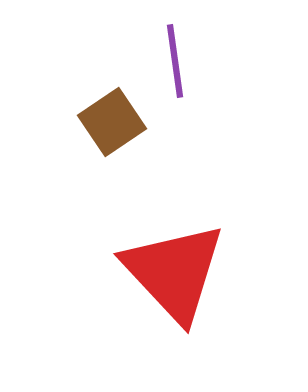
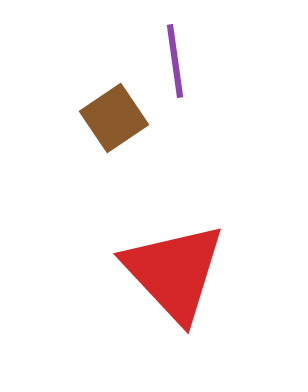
brown square: moved 2 px right, 4 px up
